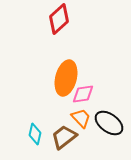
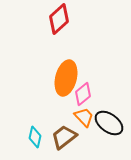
pink diamond: rotated 30 degrees counterclockwise
orange trapezoid: moved 3 px right, 1 px up
cyan diamond: moved 3 px down
